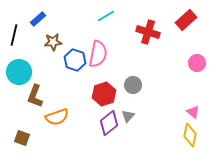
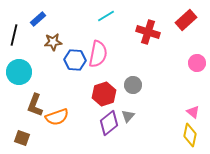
blue hexagon: rotated 15 degrees counterclockwise
brown L-shape: moved 9 px down
